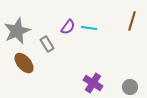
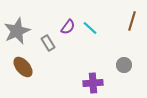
cyan line: moved 1 px right; rotated 35 degrees clockwise
gray rectangle: moved 1 px right, 1 px up
brown ellipse: moved 1 px left, 4 px down
purple cross: rotated 36 degrees counterclockwise
gray circle: moved 6 px left, 22 px up
